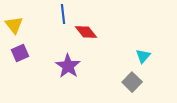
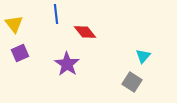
blue line: moved 7 px left
yellow triangle: moved 1 px up
red diamond: moved 1 px left
purple star: moved 1 px left, 2 px up
gray square: rotated 12 degrees counterclockwise
